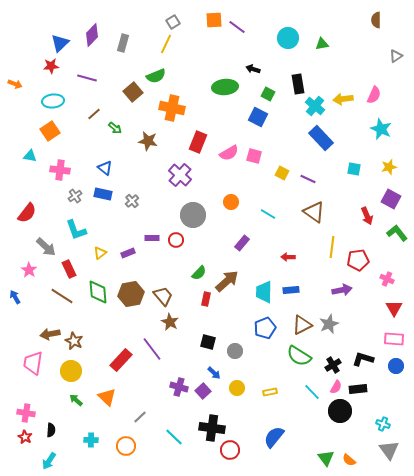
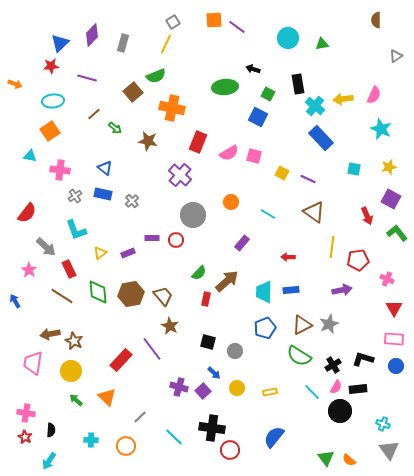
blue arrow at (15, 297): moved 4 px down
brown star at (170, 322): moved 4 px down
